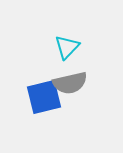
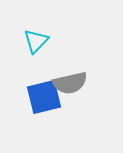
cyan triangle: moved 31 px left, 6 px up
